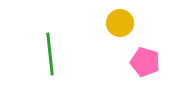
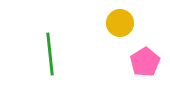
pink pentagon: rotated 24 degrees clockwise
